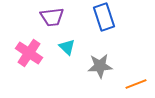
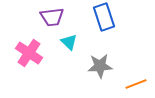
cyan triangle: moved 2 px right, 5 px up
